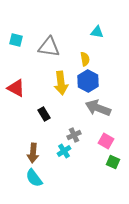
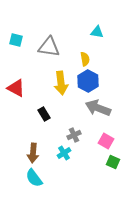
cyan cross: moved 2 px down
